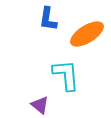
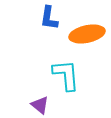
blue L-shape: moved 1 px right, 1 px up
orange ellipse: rotated 20 degrees clockwise
